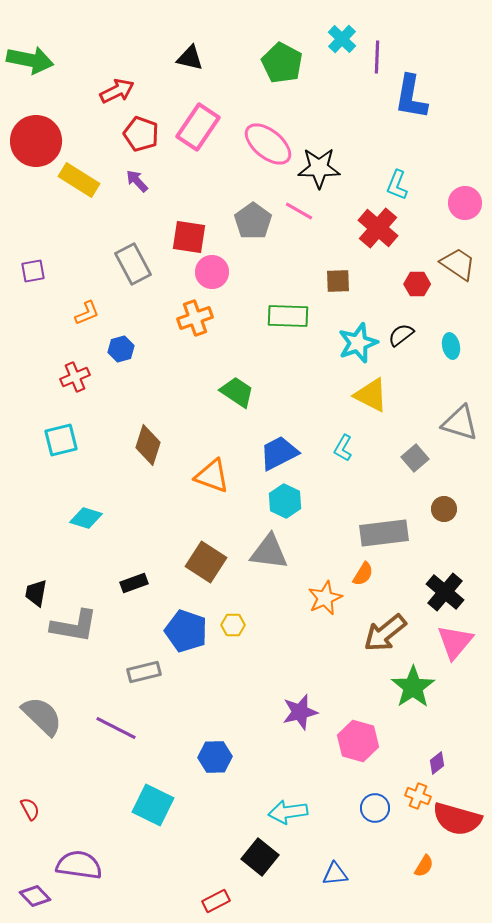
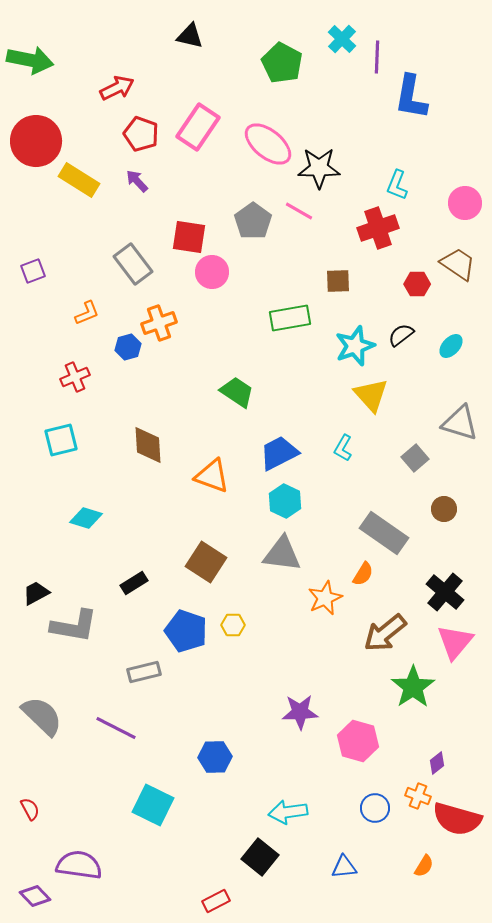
black triangle at (190, 58): moved 22 px up
red arrow at (117, 91): moved 3 px up
red cross at (378, 228): rotated 30 degrees clockwise
gray rectangle at (133, 264): rotated 9 degrees counterclockwise
purple square at (33, 271): rotated 10 degrees counterclockwise
green rectangle at (288, 316): moved 2 px right, 2 px down; rotated 12 degrees counterclockwise
orange cross at (195, 318): moved 36 px left, 5 px down
cyan star at (358, 343): moved 3 px left, 3 px down
cyan ellipse at (451, 346): rotated 55 degrees clockwise
blue hexagon at (121, 349): moved 7 px right, 2 px up
yellow triangle at (371, 395): rotated 21 degrees clockwise
brown diamond at (148, 445): rotated 21 degrees counterclockwise
gray rectangle at (384, 533): rotated 42 degrees clockwise
gray triangle at (269, 552): moved 13 px right, 2 px down
black rectangle at (134, 583): rotated 12 degrees counterclockwise
black trapezoid at (36, 593): rotated 52 degrees clockwise
purple star at (300, 712): rotated 12 degrees clockwise
blue triangle at (335, 874): moved 9 px right, 7 px up
